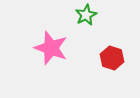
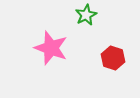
red hexagon: moved 1 px right
